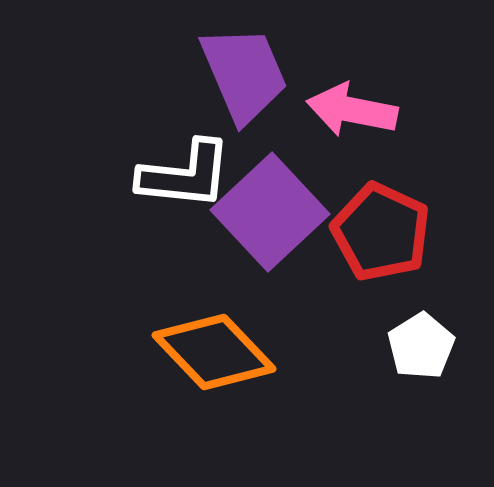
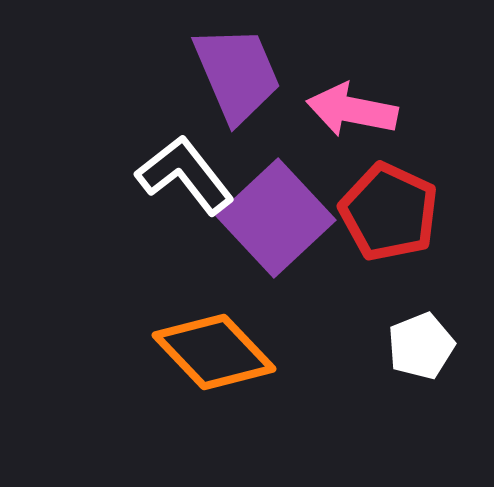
purple trapezoid: moved 7 px left
white L-shape: rotated 134 degrees counterclockwise
purple square: moved 6 px right, 6 px down
red pentagon: moved 8 px right, 20 px up
white pentagon: rotated 10 degrees clockwise
